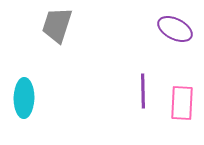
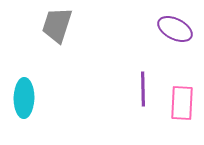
purple line: moved 2 px up
